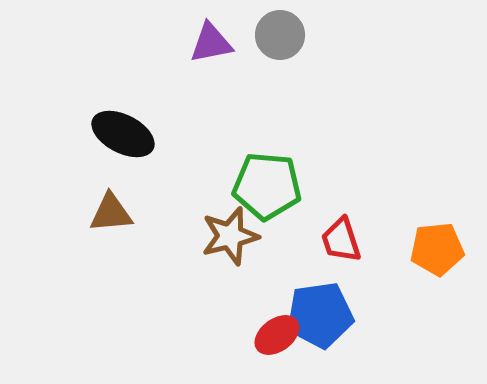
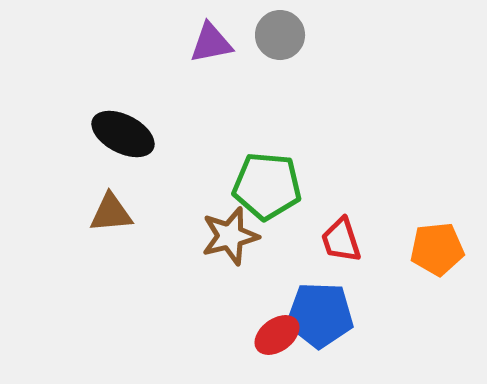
blue pentagon: rotated 10 degrees clockwise
